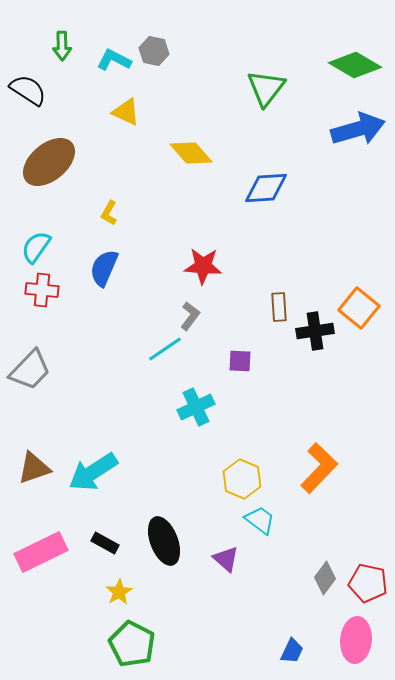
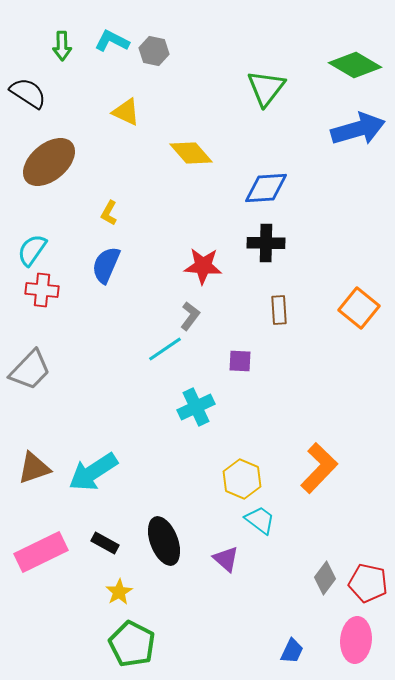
cyan L-shape: moved 2 px left, 19 px up
black semicircle: moved 3 px down
cyan semicircle: moved 4 px left, 3 px down
blue semicircle: moved 2 px right, 3 px up
brown rectangle: moved 3 px down
black cross: moved 49 px left, 88 px up; rotated 9 degrees clockwise
